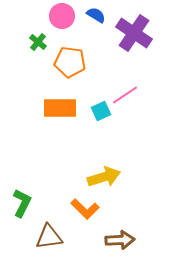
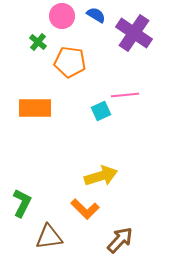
pink line: rotated 28 degrees clockwise
orange rectangle: moved 25 px left
yellow arrow: moved 3 px left, 1 px up
brown arrow: rotated 44 degrees counterclockwise
